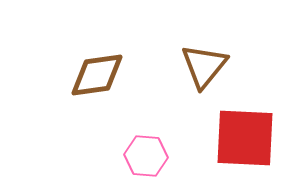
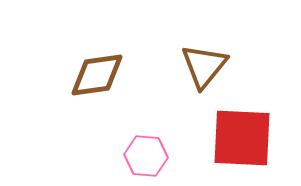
red square: moved 3 px left
